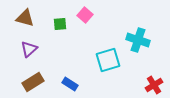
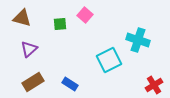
brown triangle: moved 3 px left
cyan square: moved 1 px right; rotated 10 degrees counterclockwise
